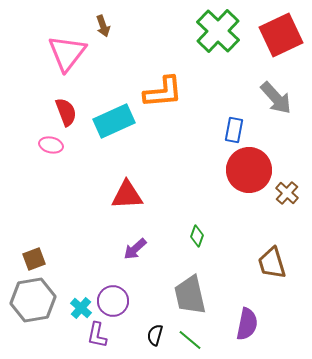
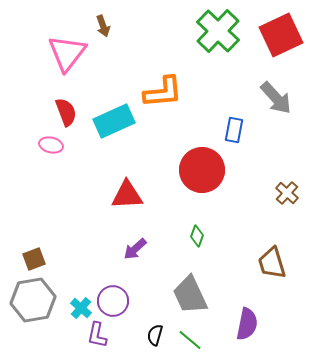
red circle: moved 47 px left
gray trapezoid: rotated 12 degrees counterclockwise
